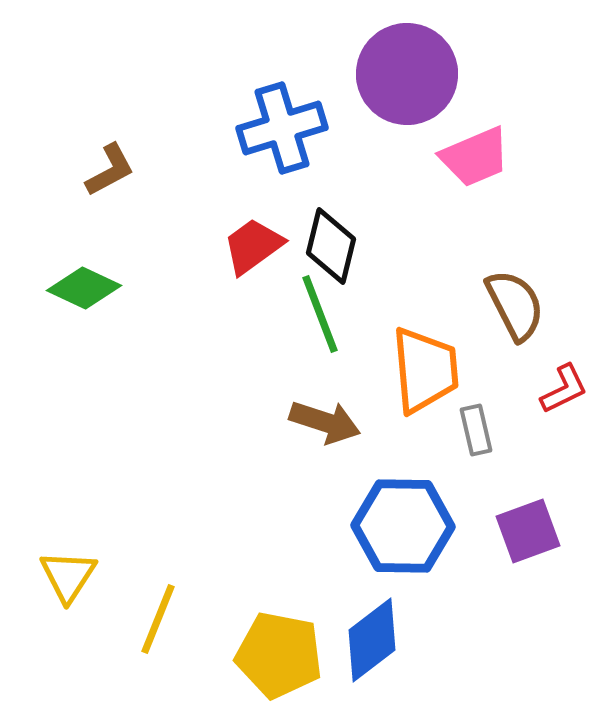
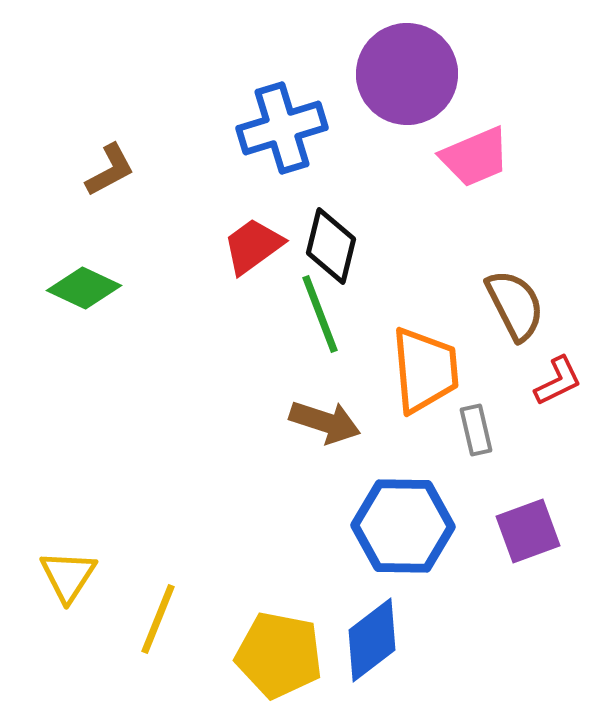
red L-shape: moved 6 px left, 8 px up
